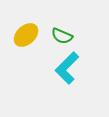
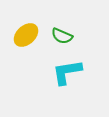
cyan L-shape: moved 4 px down; rotated 36 degrees clockwise
